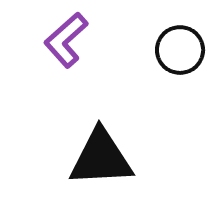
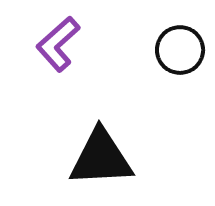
purple L-shape: moved 8 px left, 4 px down
